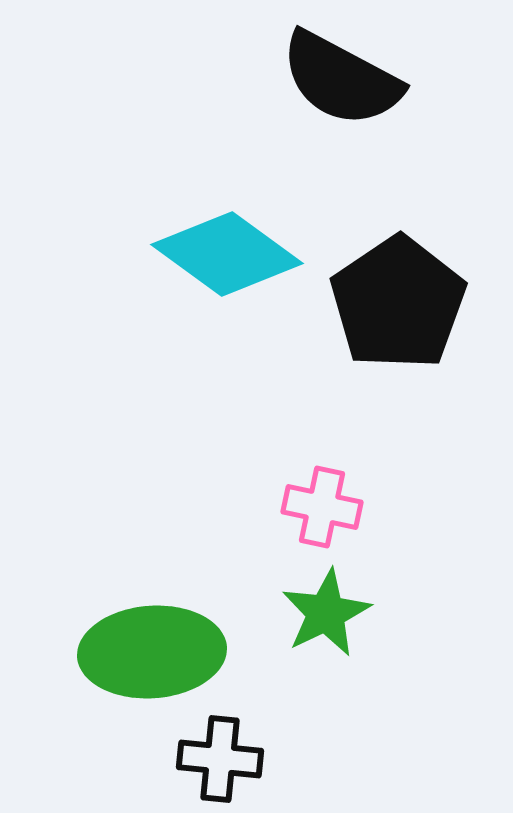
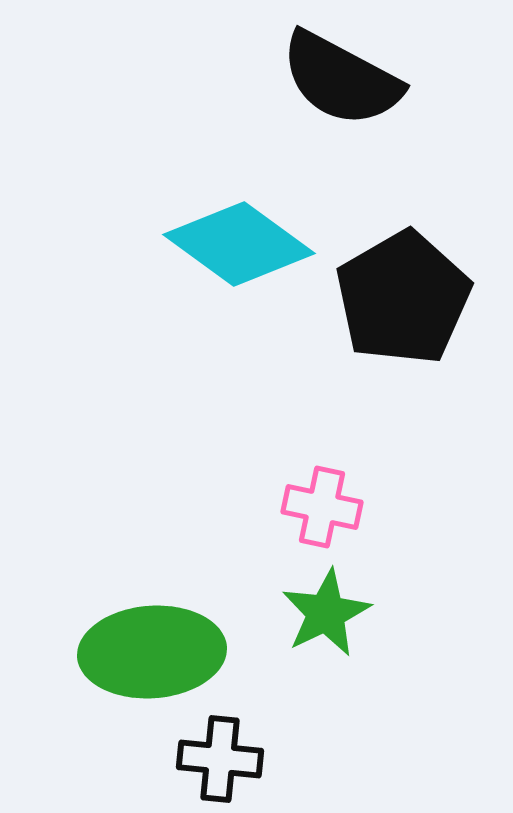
cyan diamond: moved 12 px right, 10 px up
black pentagon: moved 5 px right, 5 px up; rotated 4 degrees clockwise
